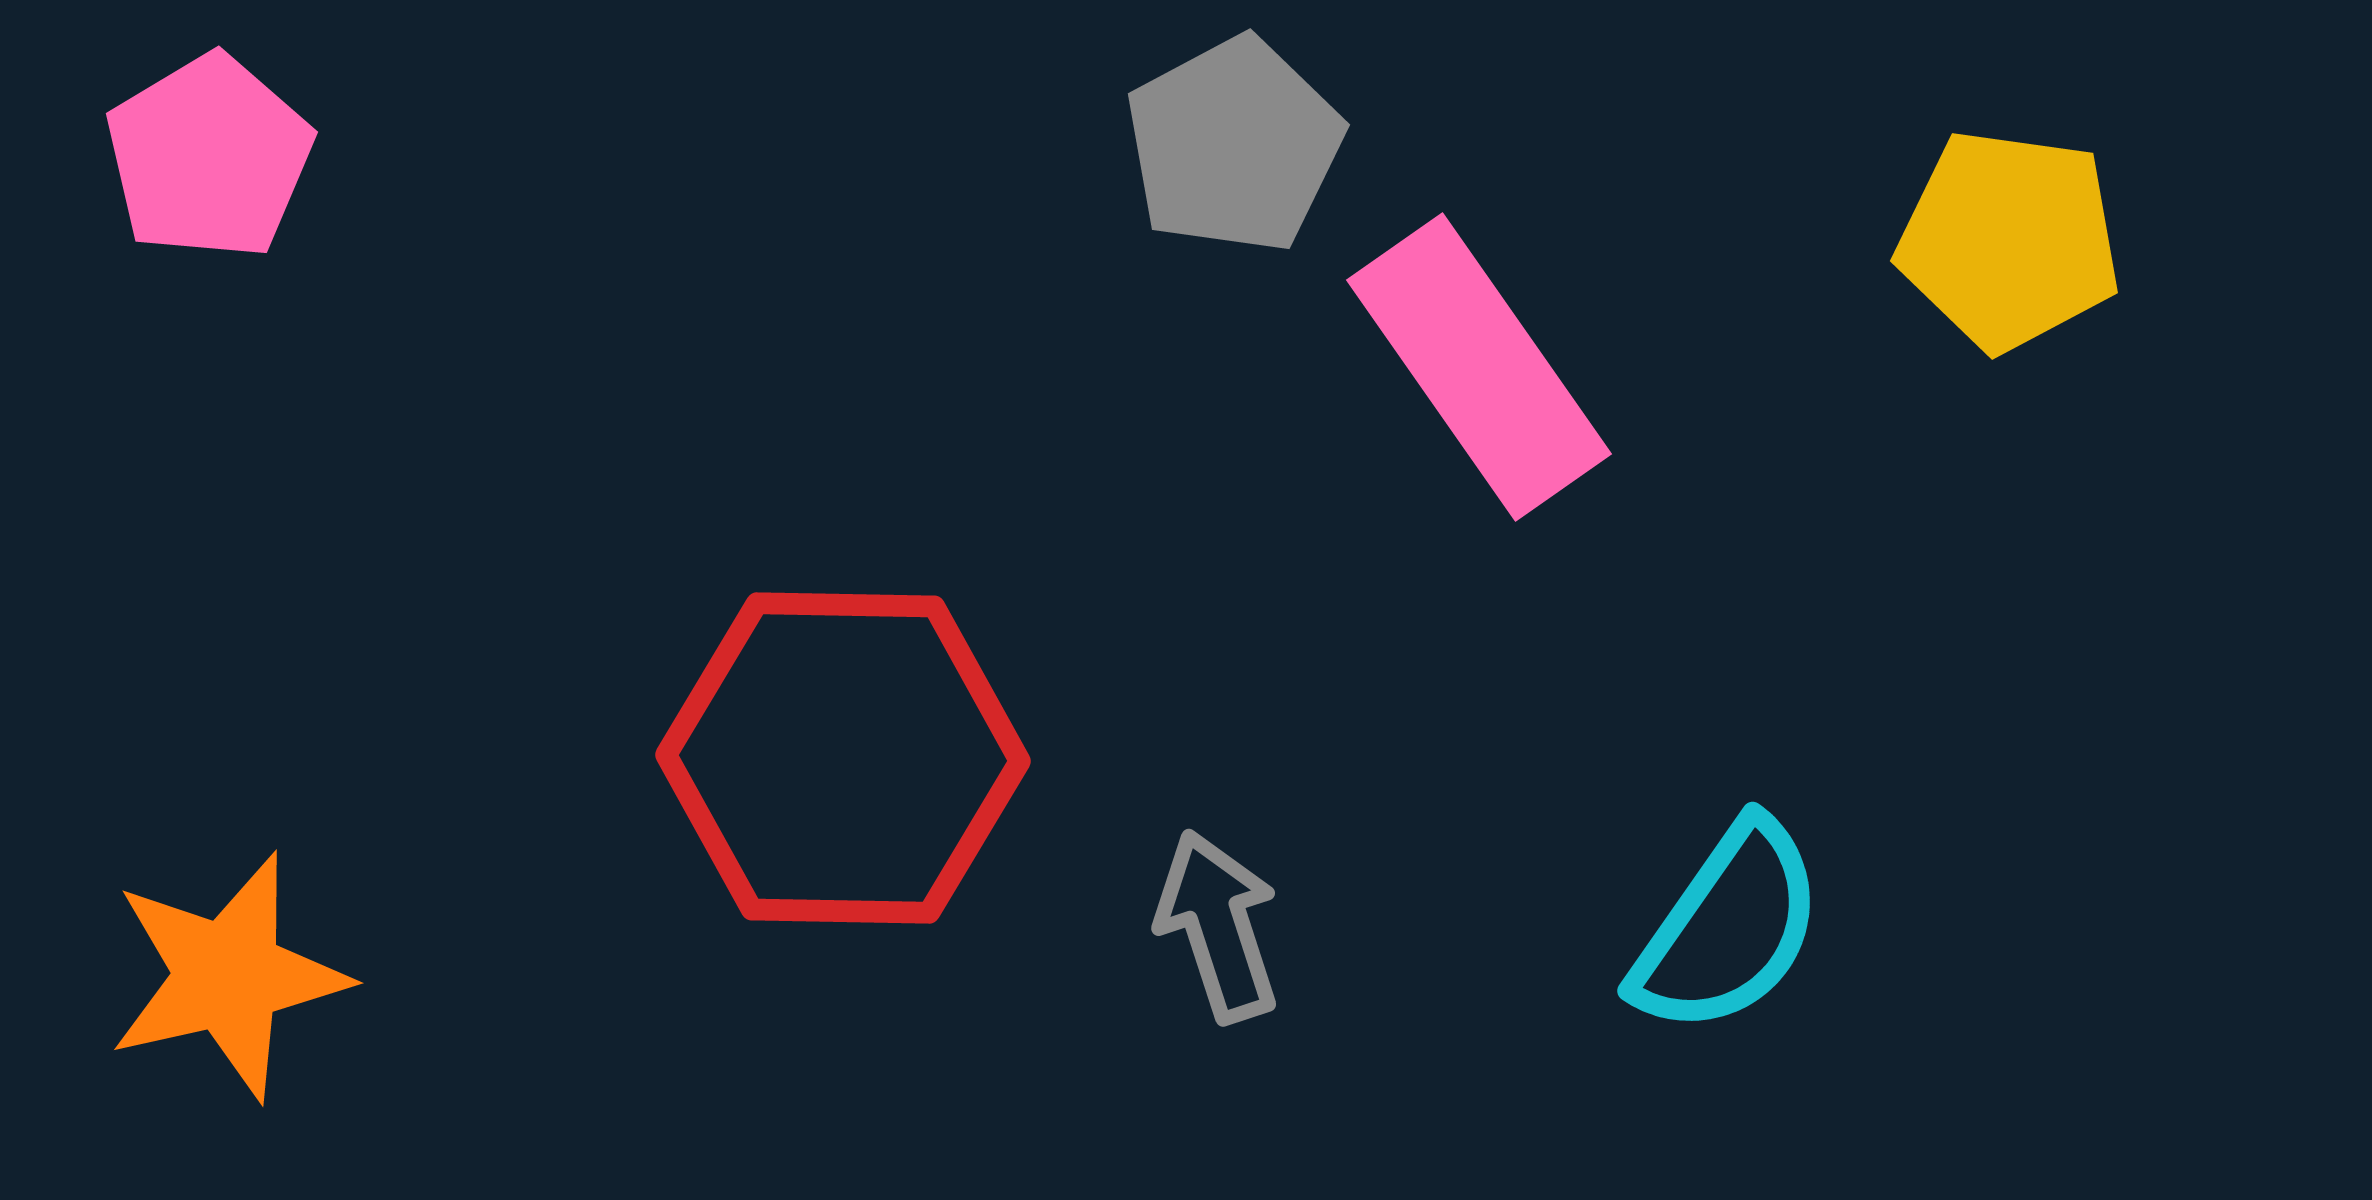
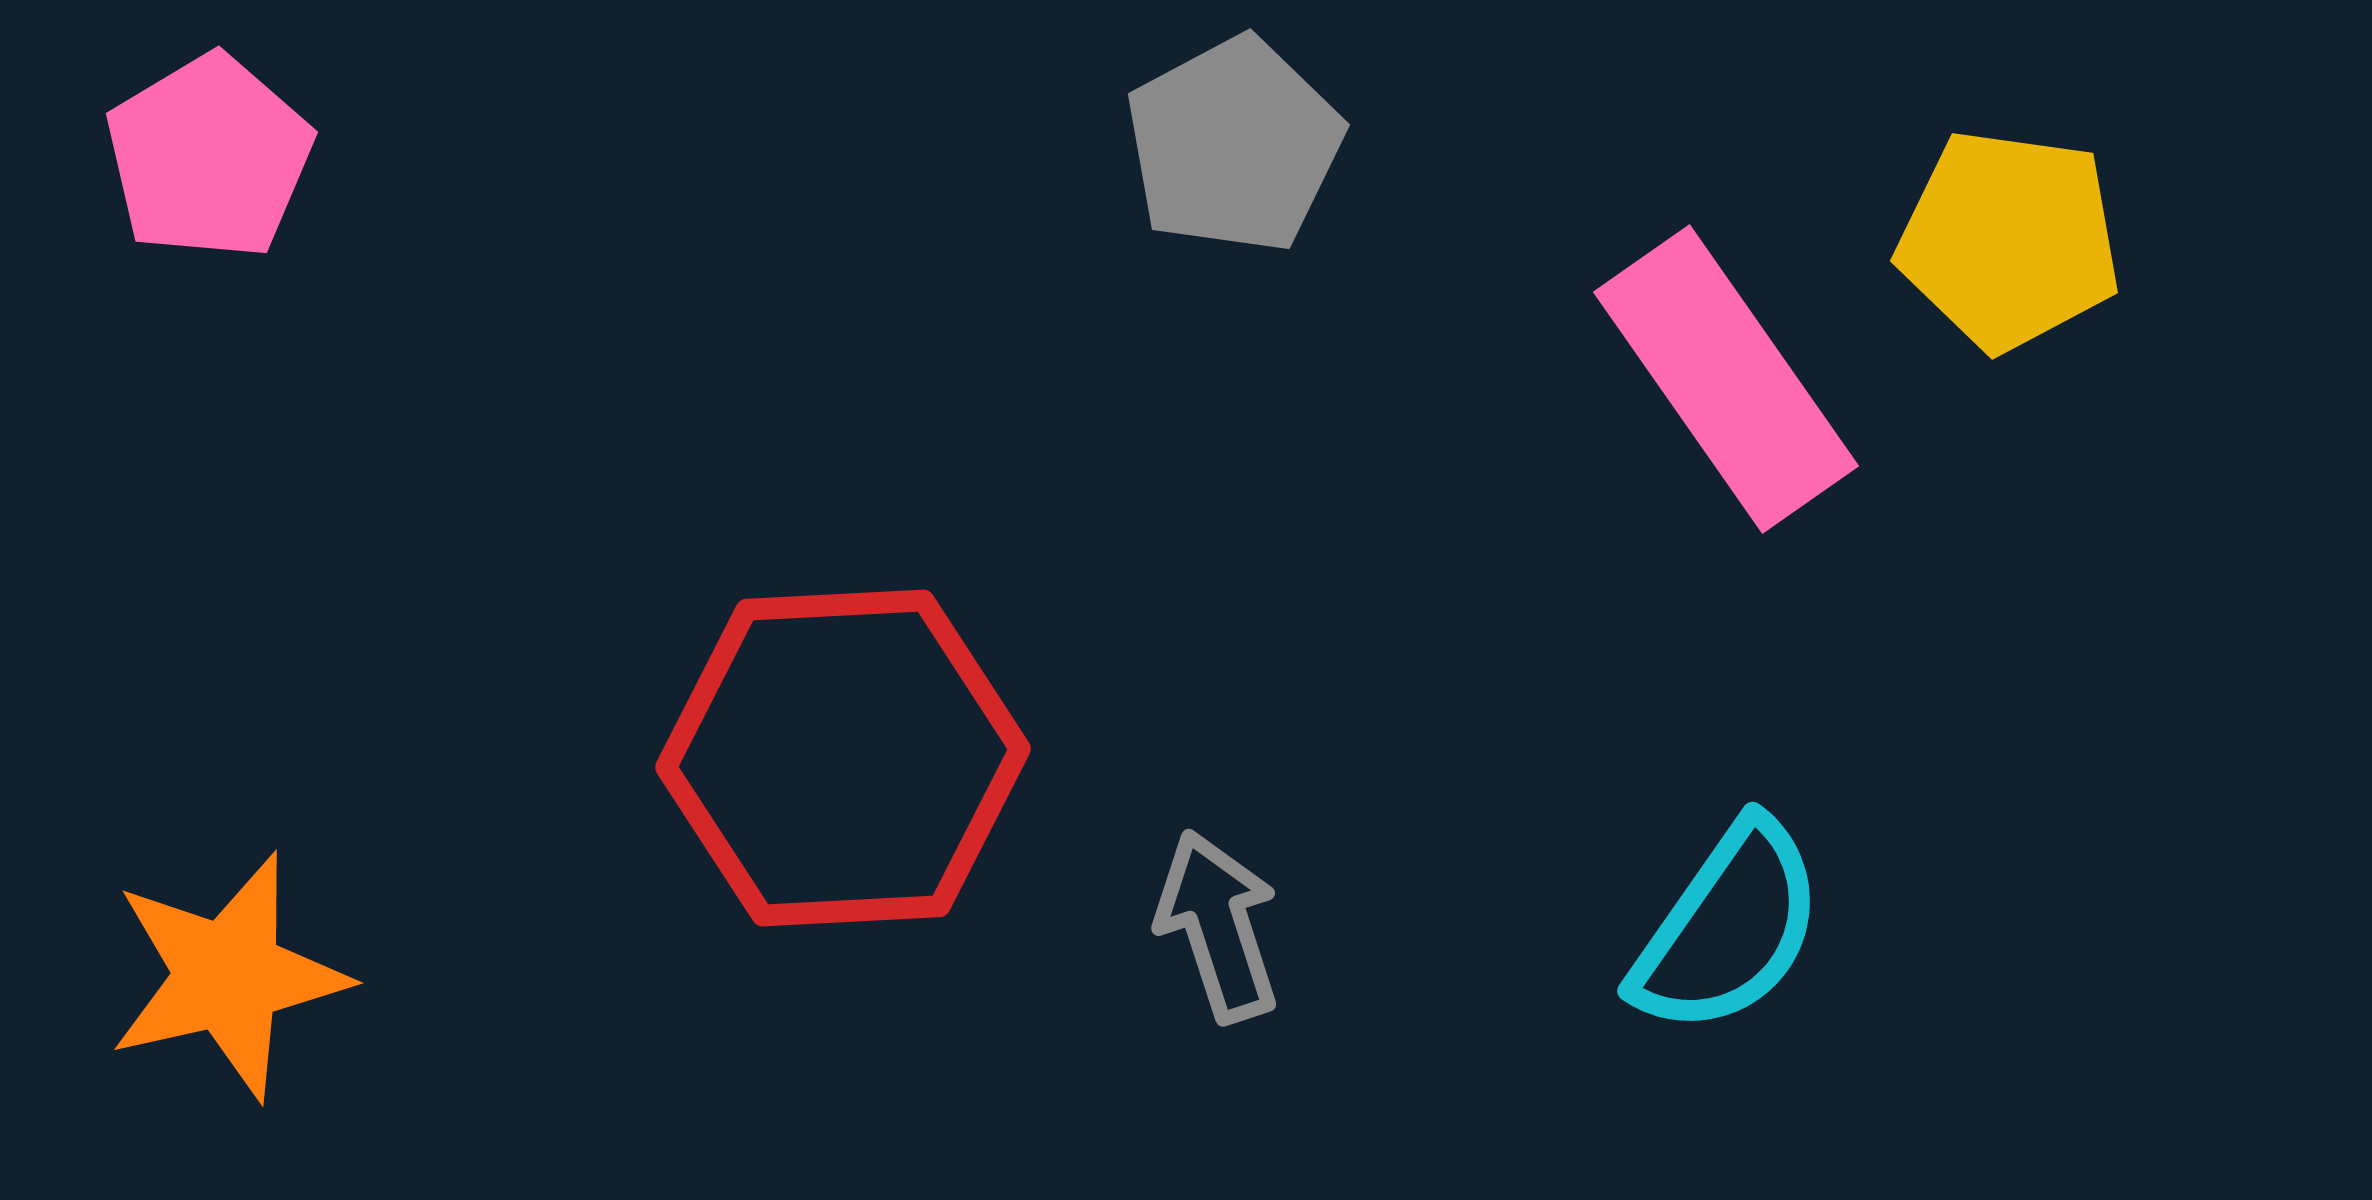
pink rectangle: moved 247 px right, 12 px down
red hexagon: rotated 4 degrees counterclockwise
